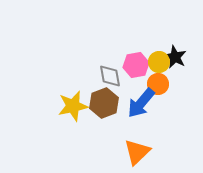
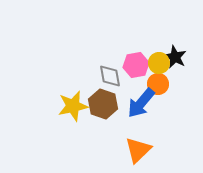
yellow circle: moved 1 px down
brown hexagon: moved 1 px left, 1 px down; rotated 20 degrees counterclockwise
orange triangle: moved 1 px right, 2 px up
